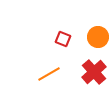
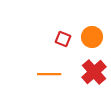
orange circle: moved 6 px left
orange line: rotated 30 degrees clockwise
